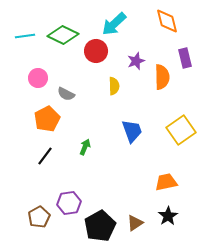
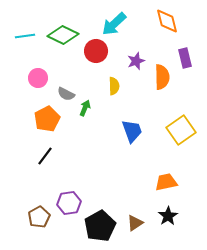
green arrow: moved 39 px up
